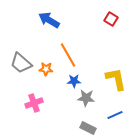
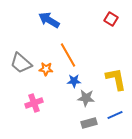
gray rectangle: moved 1 px right, 5 px up; rotated 42 degrees counterclockwise
